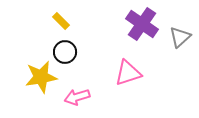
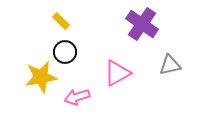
gray triangle: moved 10 px left, 28 px down; rotated 30 degrees clockwise
pink triangle: moved 11 px left; rotated 12 degrees counterclockwise
